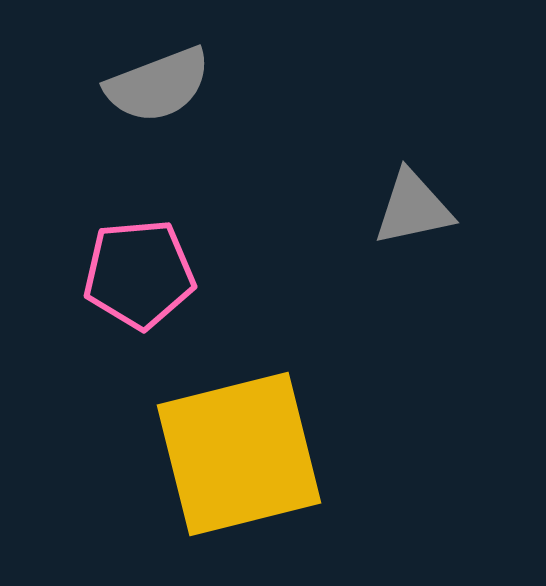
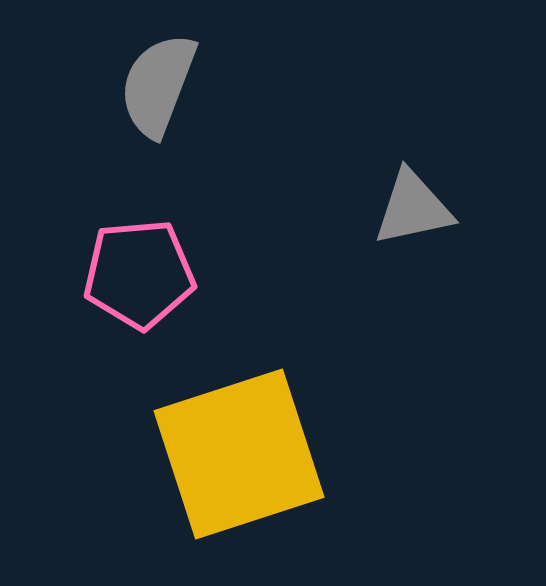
gray semicircle: rotated 132 degrees clockwise
yellow square: rotated 4 degrees counterclockwise
